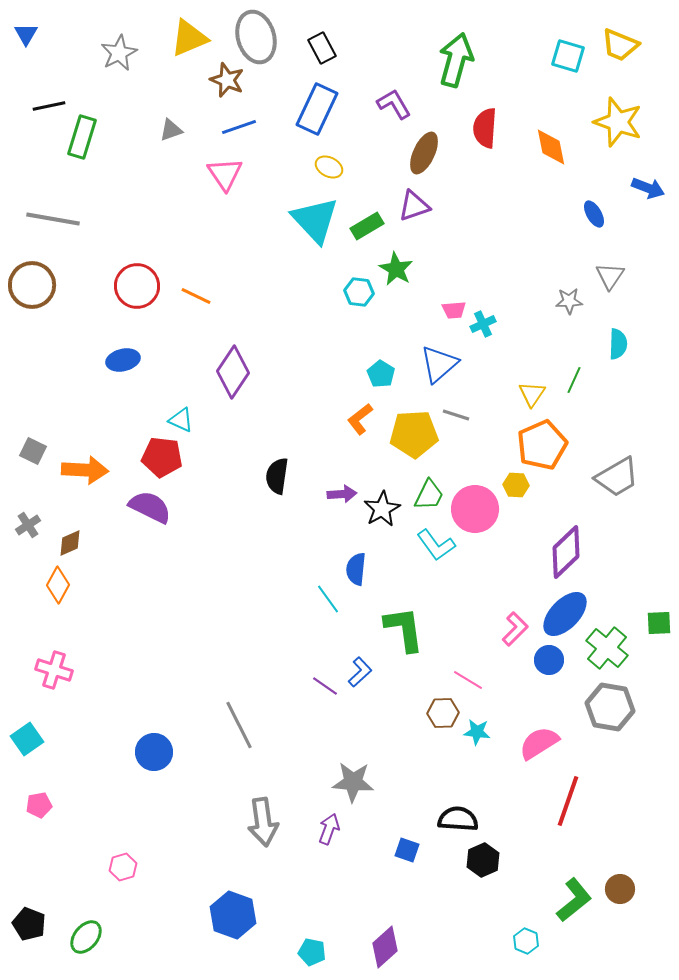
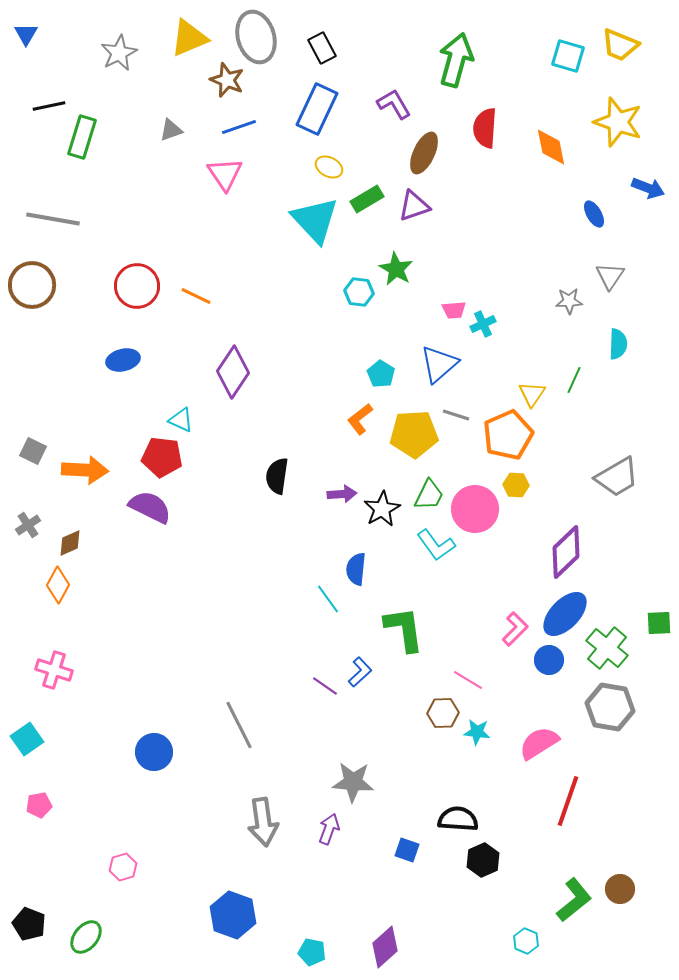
green rectangle at (367, 226): moved 27 px up
orange pentagon at (542, 445): moved 34 px left, 10 px up
